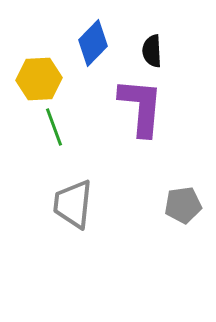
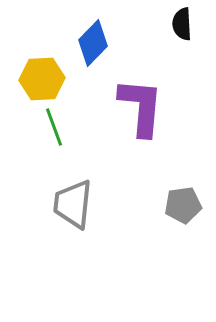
black semicircle: moved 30 px right, 27 px up
yellow hexagon: moved 3 px right
